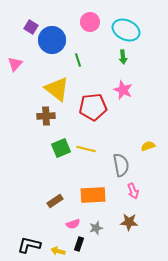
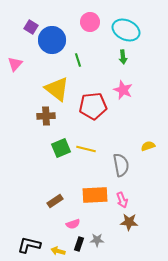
red pentagon: moved 1 px up
pink arrow: moved 11 px left, 9 px down
orange rectangle: moved 2 px right
gray star: moved 1 px right, 12 px down; rotated 16 degrees clockwise
